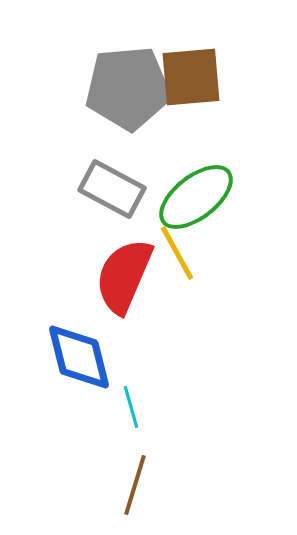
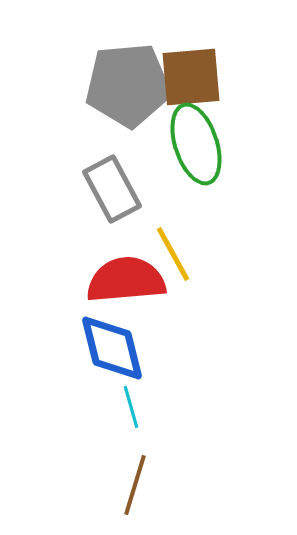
gray pentagon: moved 3 px up
gray rectangle: rotated 34 degrees clockwise
green ellipse: moved 53 px up; rotated 70 degrees counterclockwise
yellow line: moved 4 px left, 1 px down
red semicircle: moved 2 px right, 4 px down; rotated 62 degrees clockwise
blue diamond: moved 33 px right, 9 px up
